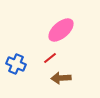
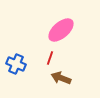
red line: rotated 32 degrees counterclockwise
brown arrow: rotated 24 degrees clockwise
